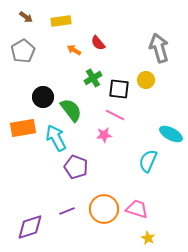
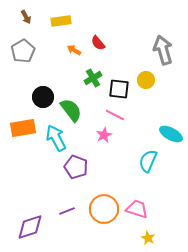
brown arrow: rotated 24 degrees clockwise
gray arrow: moved 4 px right, 2 px down
pink star: rotated 21 degrees counterclockwise
